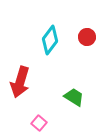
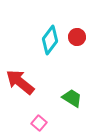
red circle: moved 10 px left
red arrow: rotated 112 degrees clockwise
green trapezoid: moved 2 px left, 1 px down
